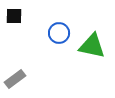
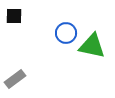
blue circle: moved 7 px right
